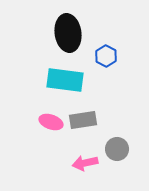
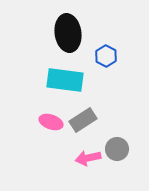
gray rectangle: rotated 24 degrees counterclockwise
pink arrow: moved 3 px right, 5 px up
